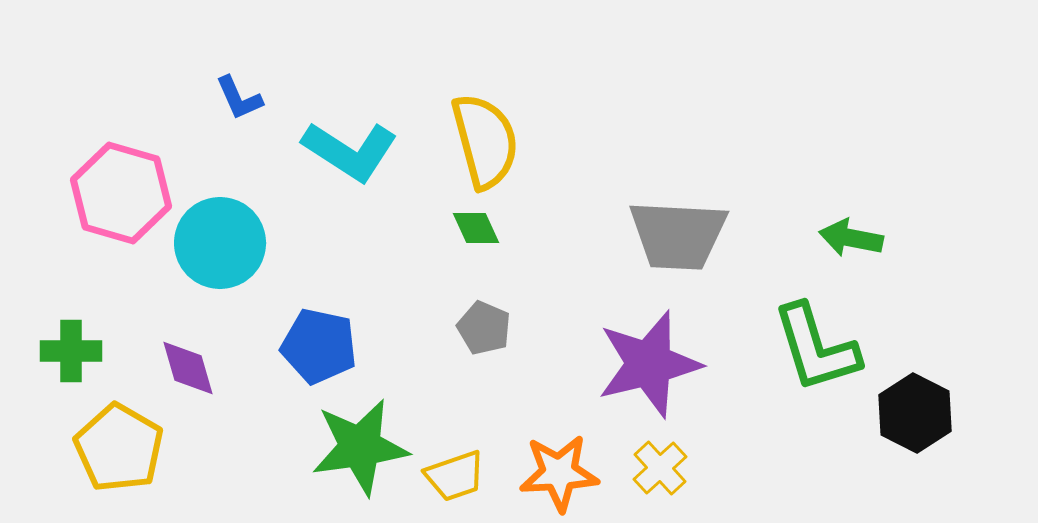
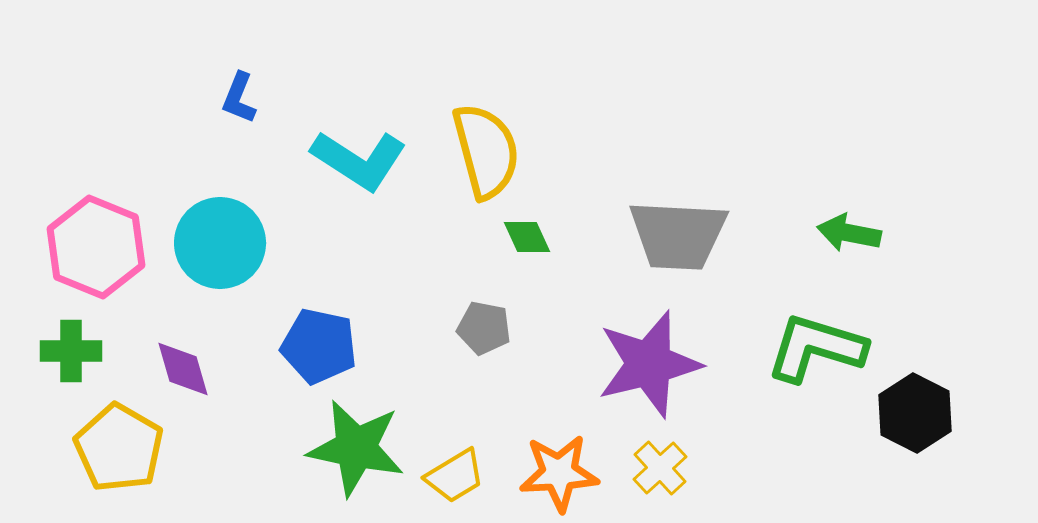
blue L-shape: rotated 46 degrees clockwise
yellow semicircle: moved 1 px right, 10 px down
cyan L-shape: moved 9 px right, 9 px down
pink hexagon: moved 25 px left, 54 px down; rotated 6 degrees clockwise
green diamond: moved 51 px right, 9 px down
green arrow: moved 2 px left, 5 px up
gray pentagon: rotated 12 degrees counterclockwise
green L-shape: rotated 124 degrees clockwise
purple diamond: moved 5 px left, 1 px down
green star: moved 4 px left, 1 px down; rotated 20 degrees clockwise
yellow trapezoid: rotated 12 degrees counterclockwise
